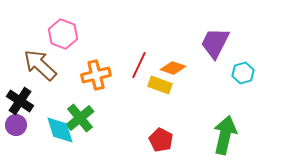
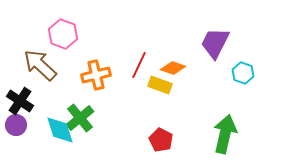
cyan hexagon: rotated 25 degrees counterclockwise
green arrow: moved 1 px up
